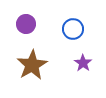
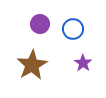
purple circle: moved 14 px right
